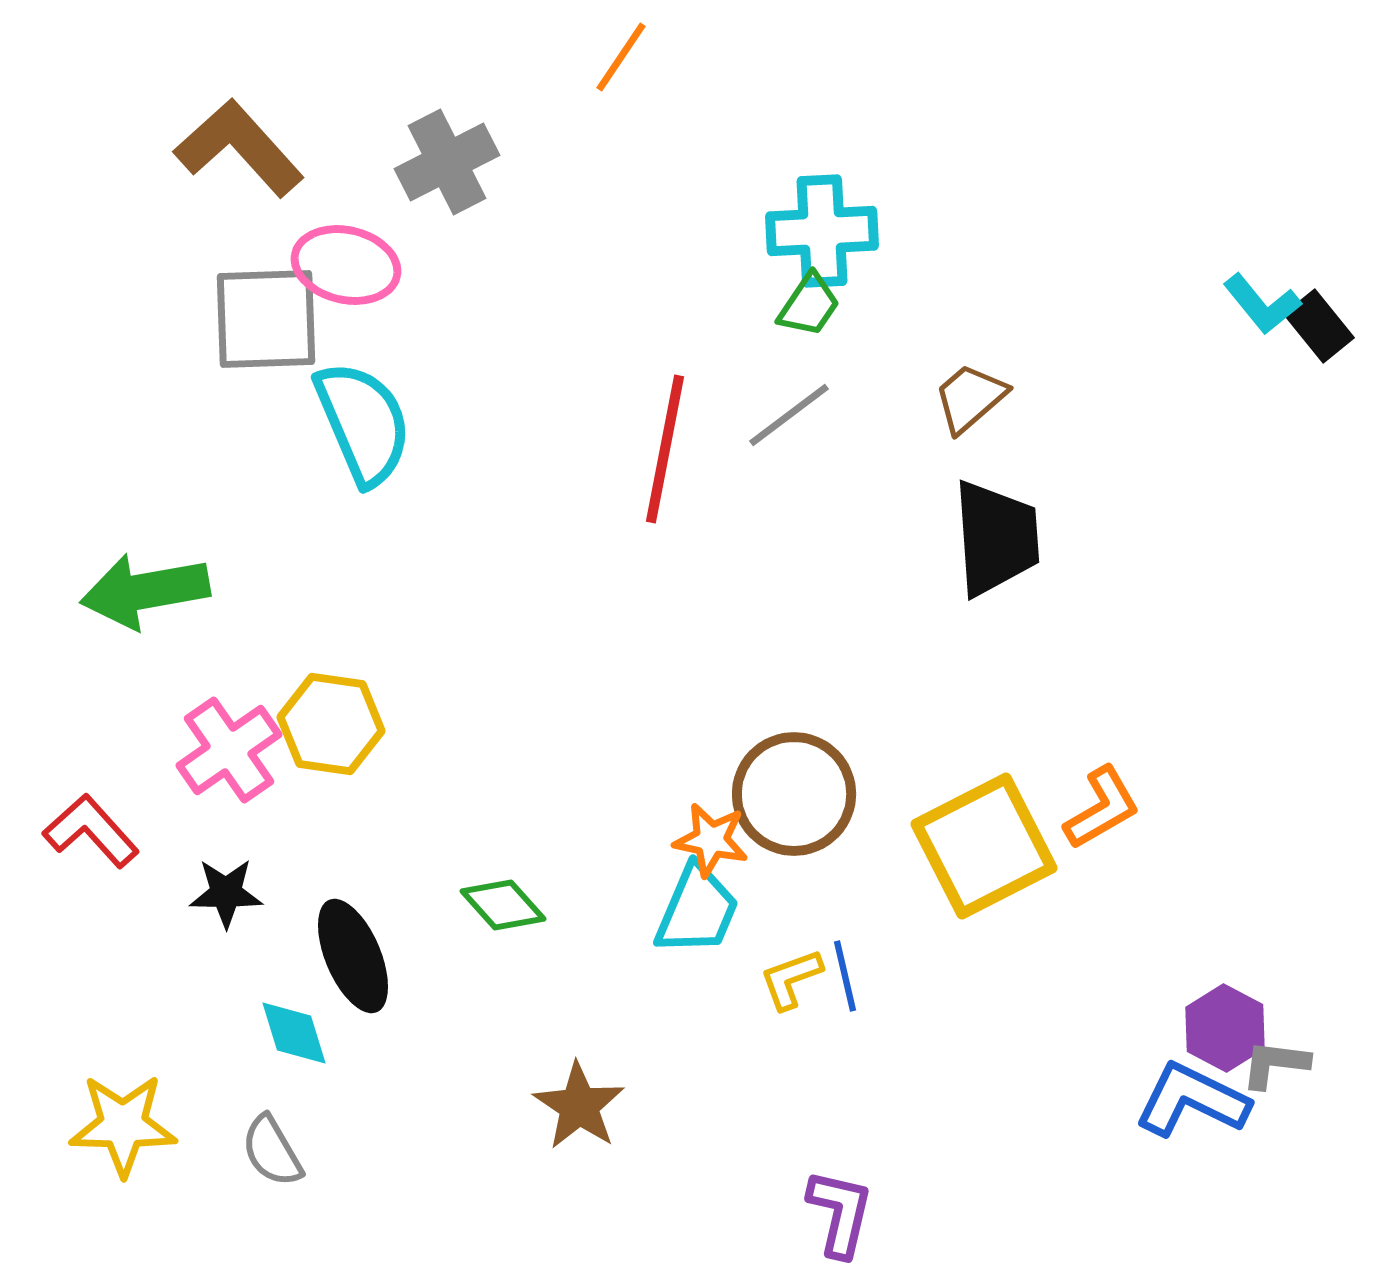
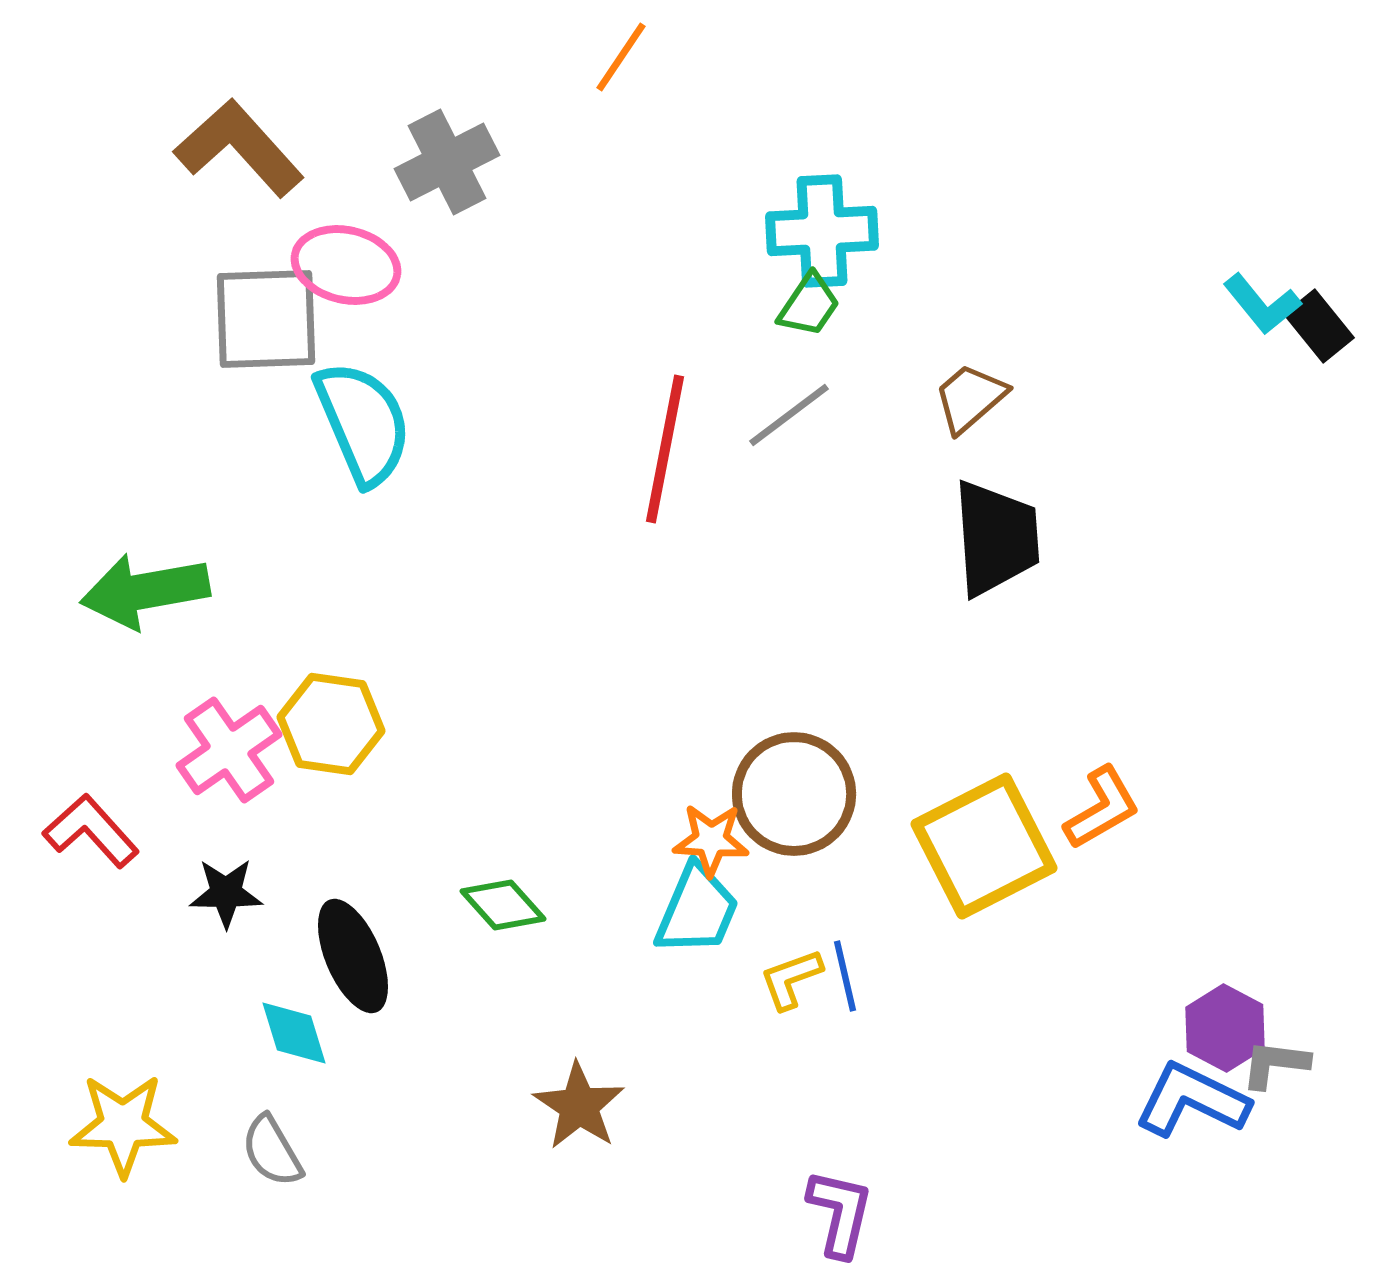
orange star: rotated 8 degrees counterclockwise
